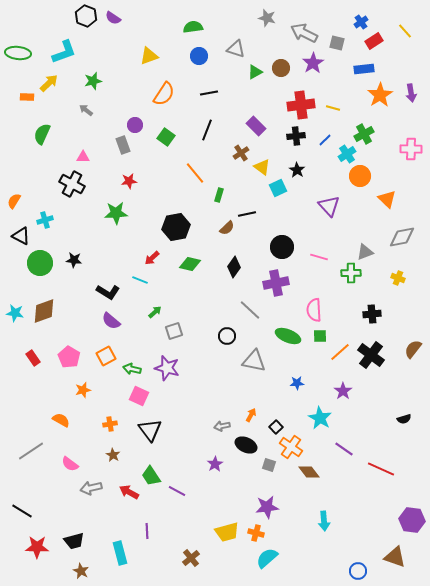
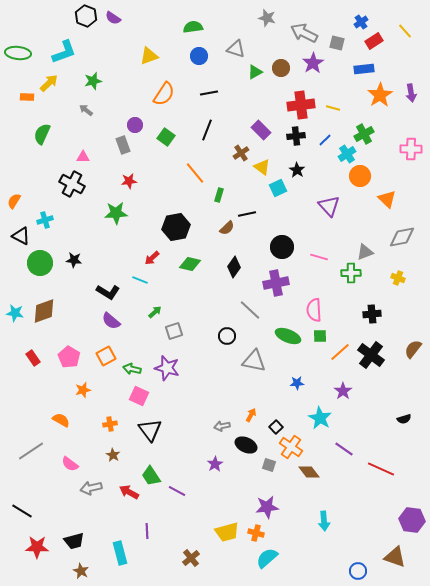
purple rectangle at (256, 126): moved 5 px right, 4 px down
